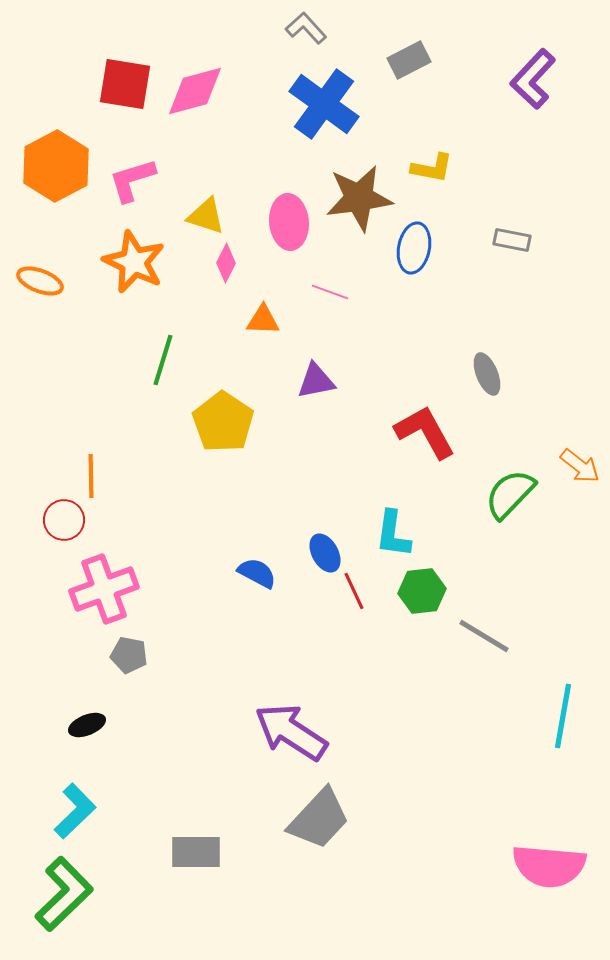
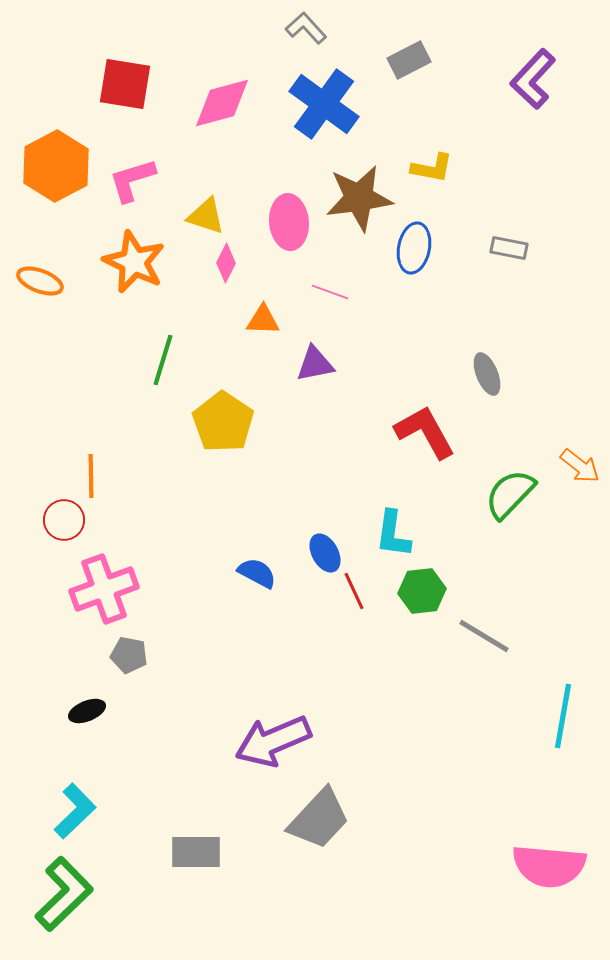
pink diamond at (195, 91): moved 27 px right, 12 px down
gray rectangle at (512, 240): moved 3 px left, 8 px down
purple triangle at (316, 381): moved 1 px left, 17 px up
black ellipse at (87, 725): moved 14 px up
purple arrow at (291, 732): moved 18 px left, 9 px down; rotated 56 degrees counterclockwise
